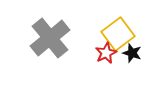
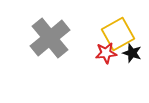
yellow square: rotated 8 degrees clockwise
red star: rotated 20 degrees clockwise
